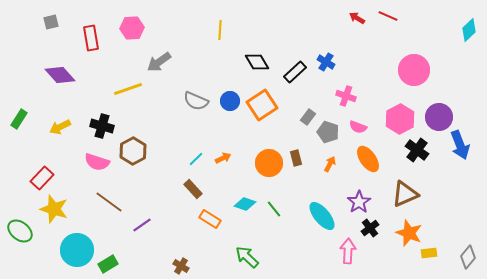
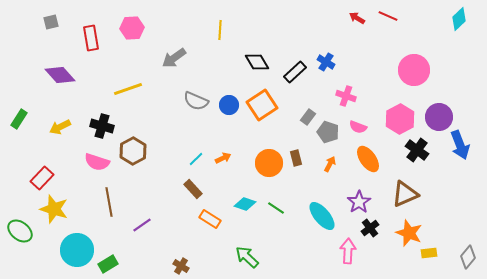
cyan diamond at (469, 30): moved 10 px left, 11 px up
gray arrow at (159, 62): moved 15 px right, 4 px up
blue circle at (230, 101): moved 1 px left, 4 px down
brown line at (109, 202): rotated 44 degrees clockwise
green line at (274, 209): moved 2 px right, 1 px up; rotated 18 degrees counterclockwise
